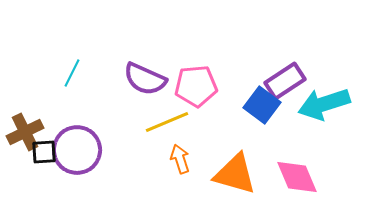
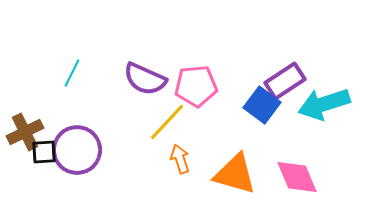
yellow line: rotated 24 degrees counterclockwise
